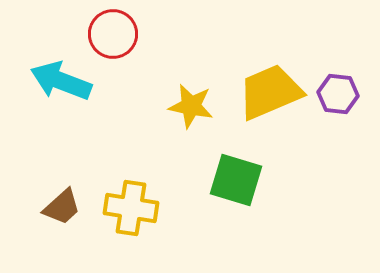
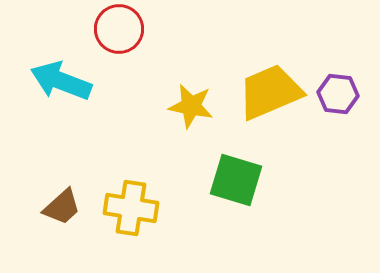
red circle: moved 6 px right, 5 px up
